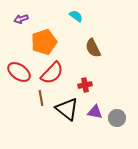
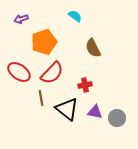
cyan semicircle: moved 1 px left
